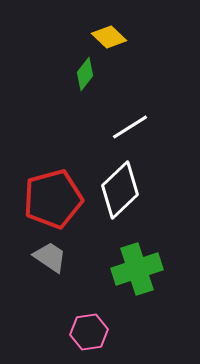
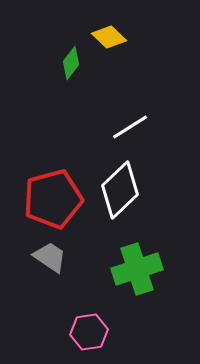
green diamond: moved 14 px left, 11 px up
